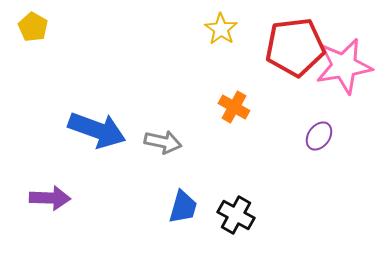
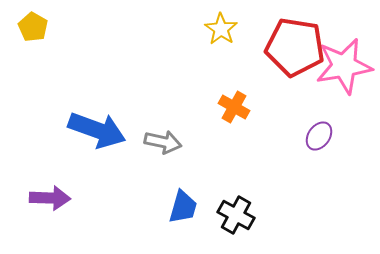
red pentagon: rotated 16 degrees clockwise
